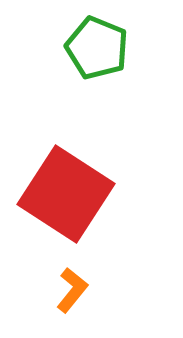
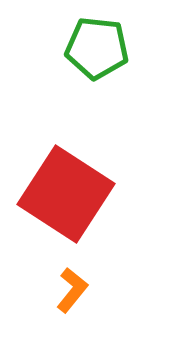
green pentagon: rotated 16 degrees counterclockwise
